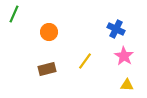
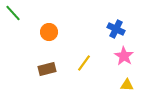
green line: moved 1 px left, 1 px up; rotated 66 degrees counterclockwise
yellow line: moved 1 px left, 2 px down
